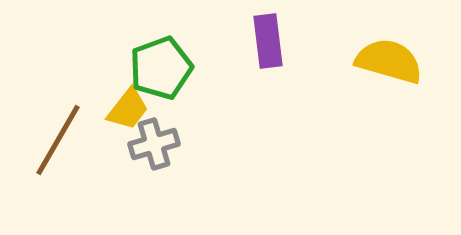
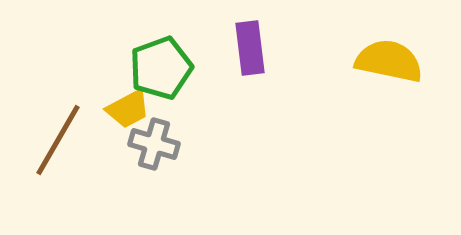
purple rectangle: moved 18 px left, 7 px down
yellow semicircle: rotated 4 degrees counterclockwise
yellow trapezoid: rotated 24 degrees clockwise
gray cross: rotated 33 degrees clockwise
